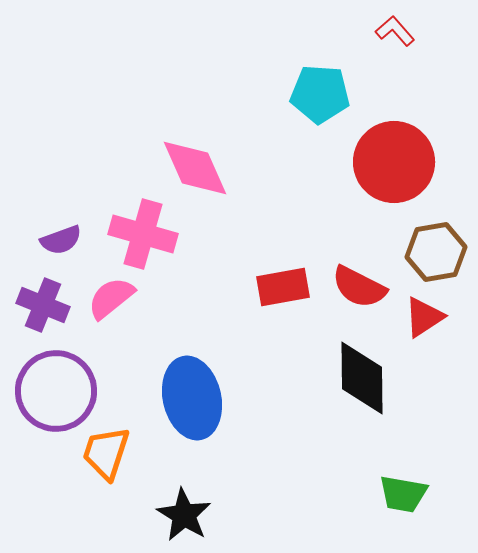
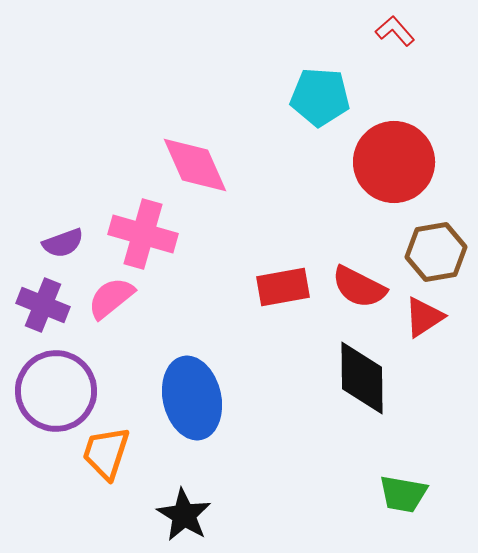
cyan pentagon: moved 3 px down
pink diamond: moved 3 px up
purple semicircle: moved 2 px right, 3 px down
